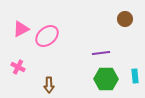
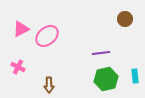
green hexagon: rotated 15 degrees counterclockwise
